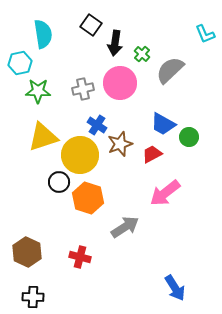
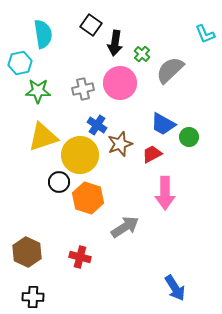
pink arrow: rotated 52 degrees counterclockwise
